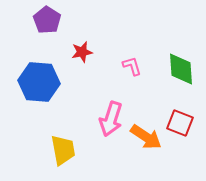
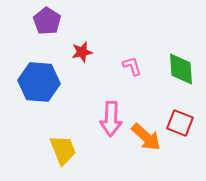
purple pentagon: moved 1 px down
pink arrow: rotated 16 degrees counterclockwise
orange arrow: rotated 8 degrees clockwise
yellow trapezoid: rotated 12 degrees counterclockwise
